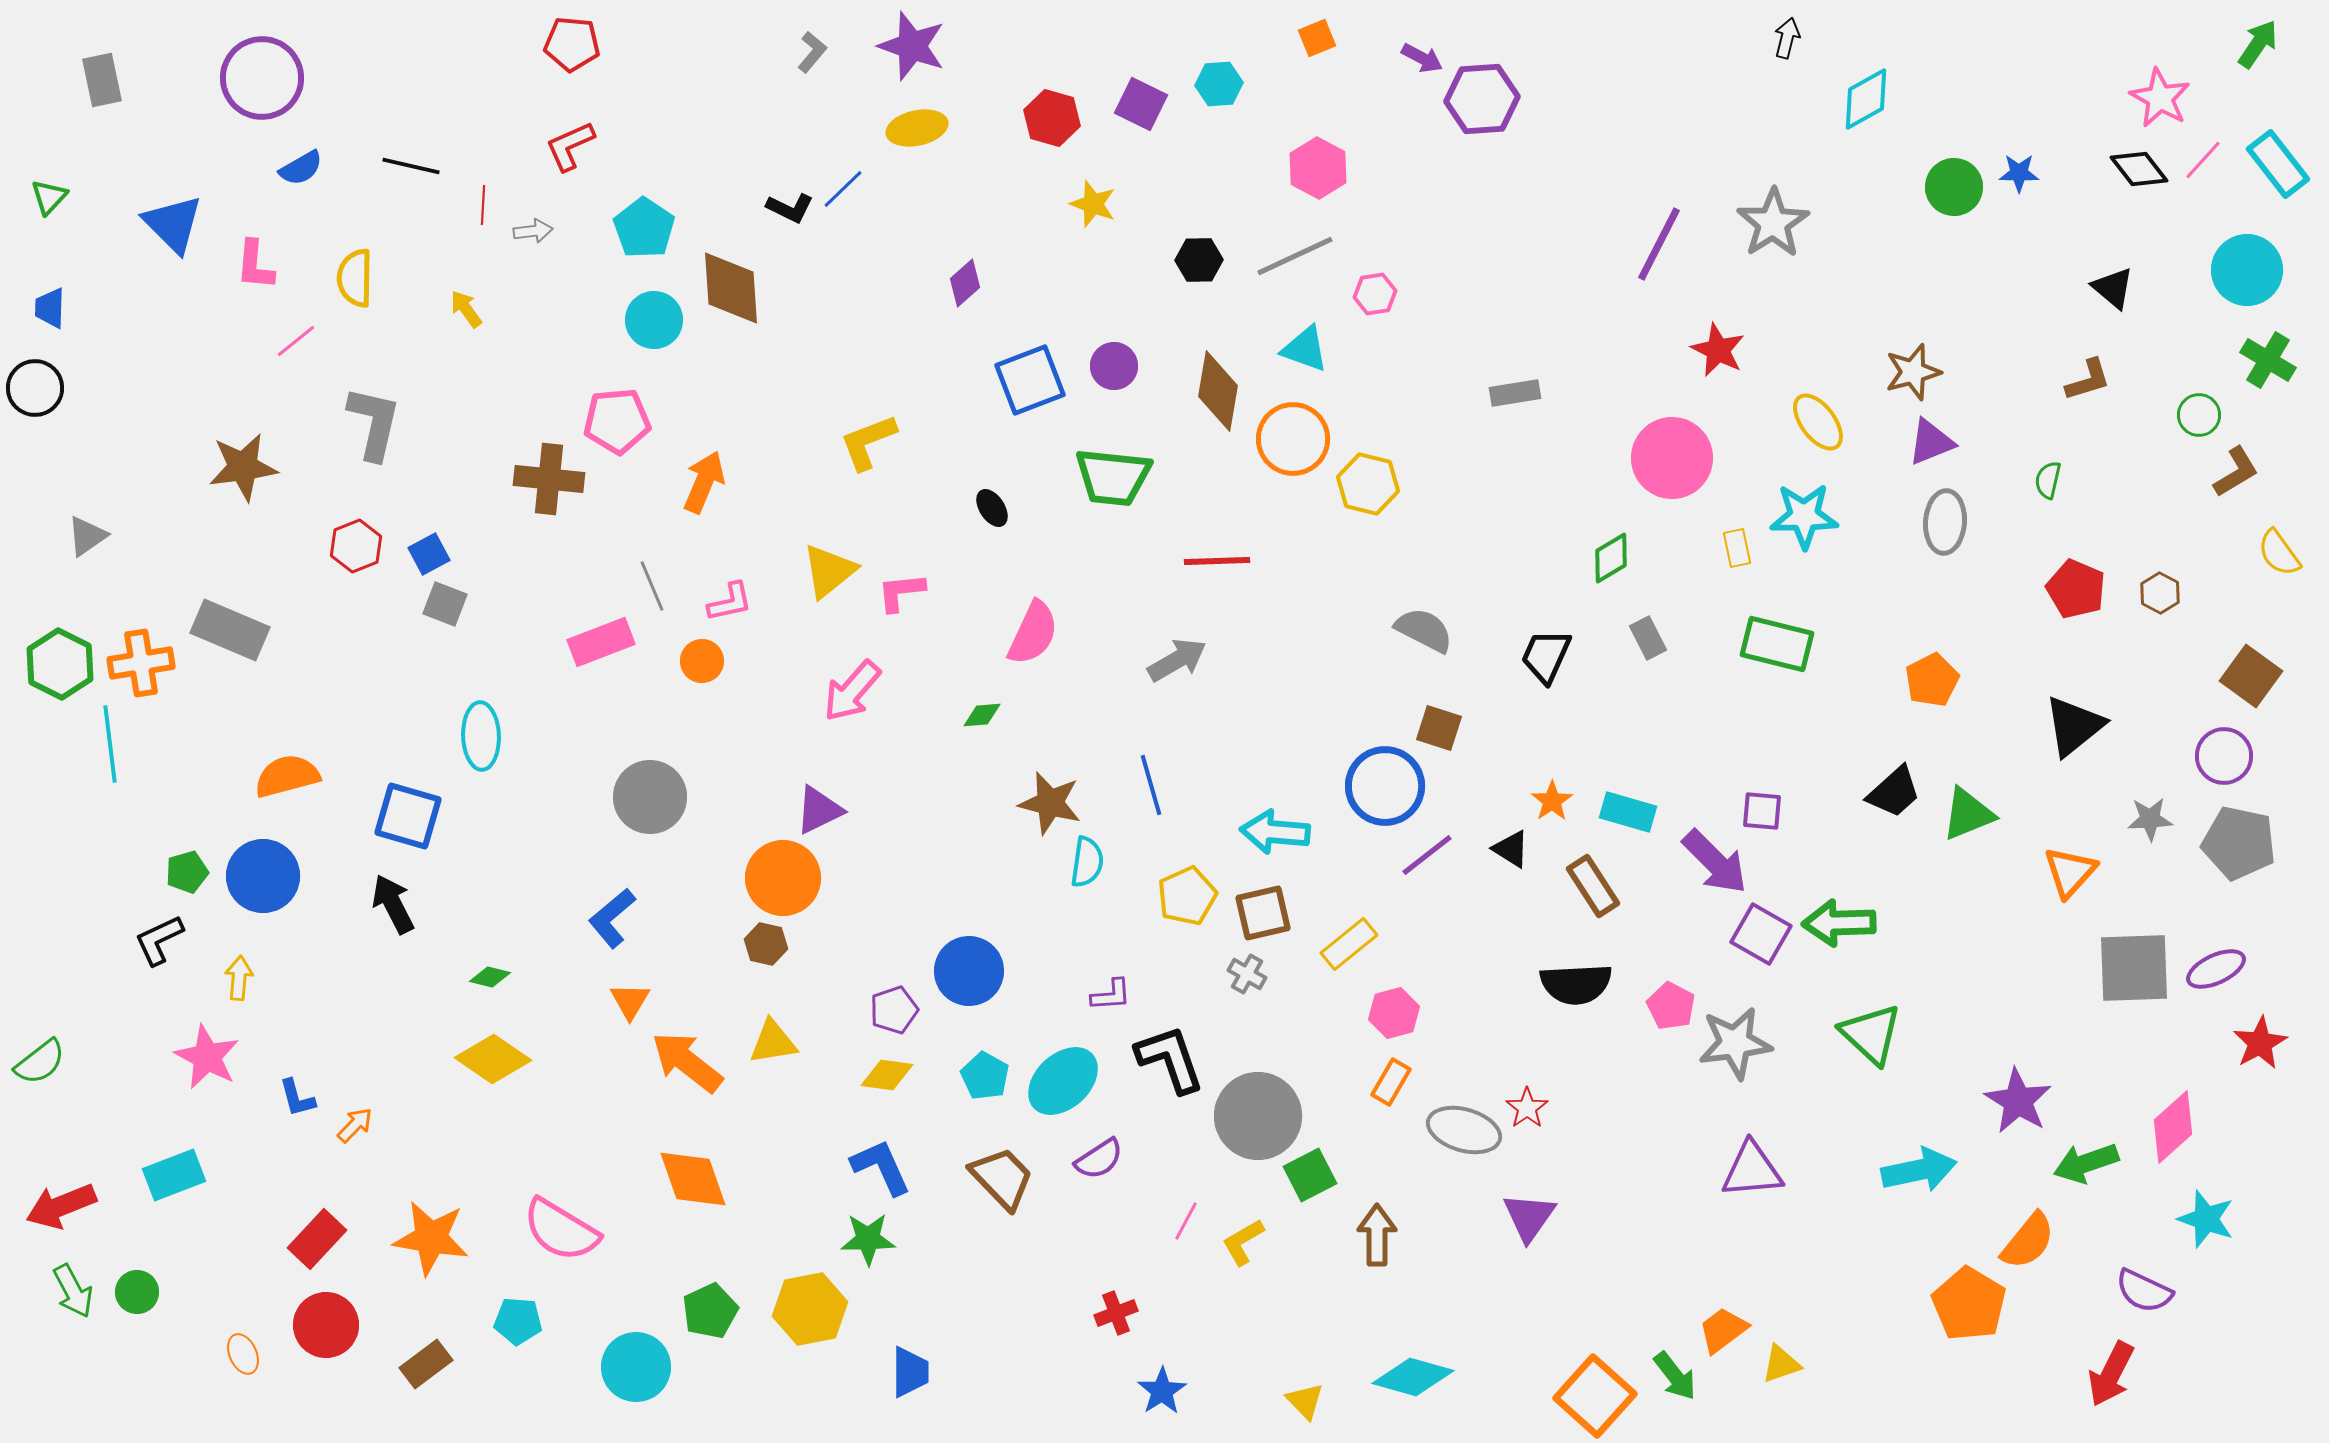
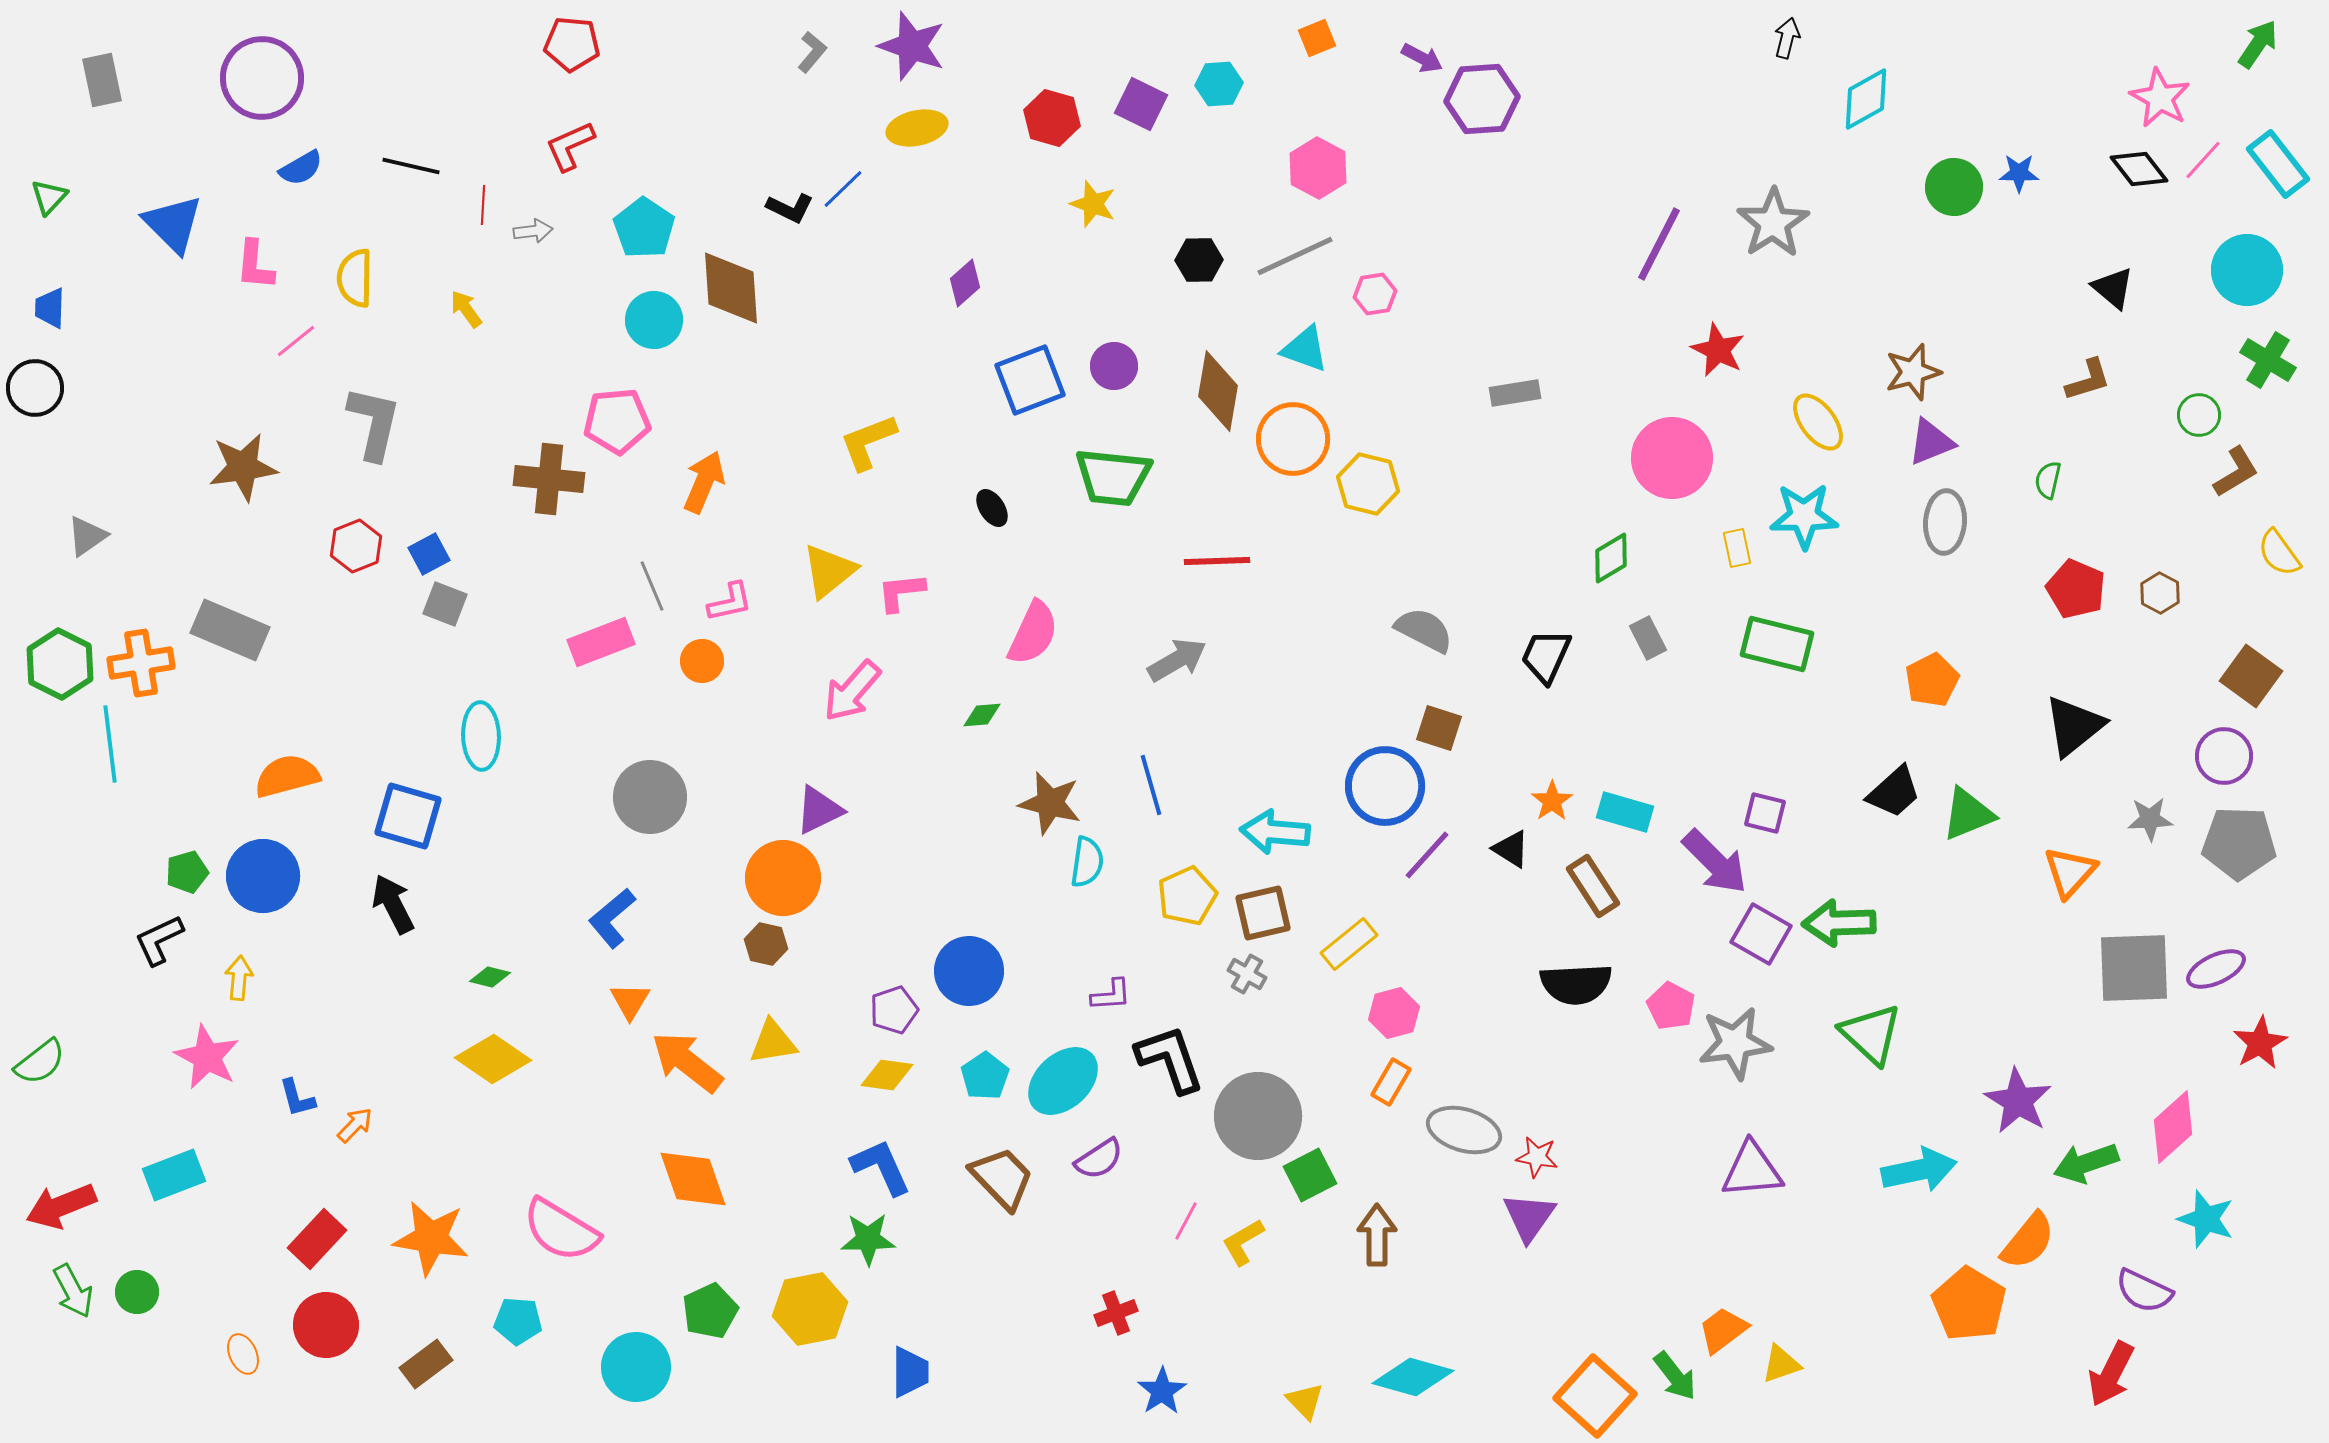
purple square at (1762, 811): moved 3 px right, 2 px down; rotated 9 degrees clockwise
cyan rectangle at (1628, 812): moved 3 px left
gray pentagon at (2239, 843): rotated 10 degrees counterclockwise
purple line at (1427, 855): rotated 10 degrees counterclockwise
cyan pentagon at (985, 1076): rotated 9 degrees clockwise
red star at (1527, 1108): moved 10 px right, 49 px down; rotated 27 degrees counterclockwise
